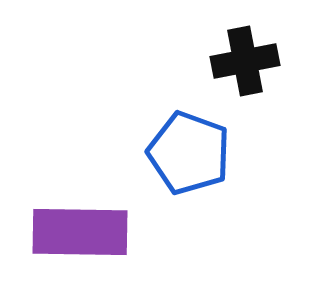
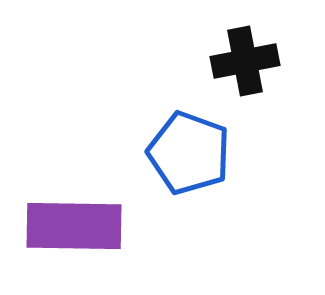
purple rectangle: moved 6 px left, 6 px up
